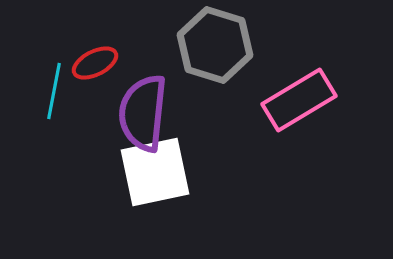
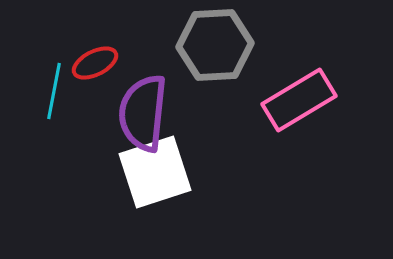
gray hexagon: rotated 20 degrees counterclockwise
white square: rotated 6 degrees counterclockwise
